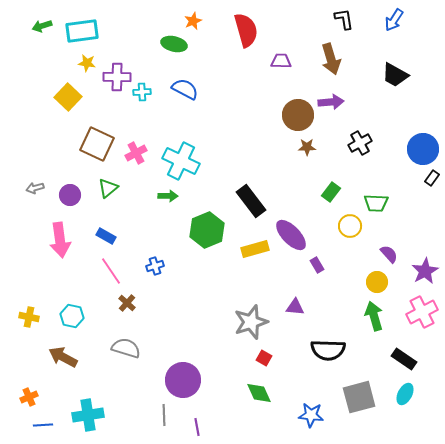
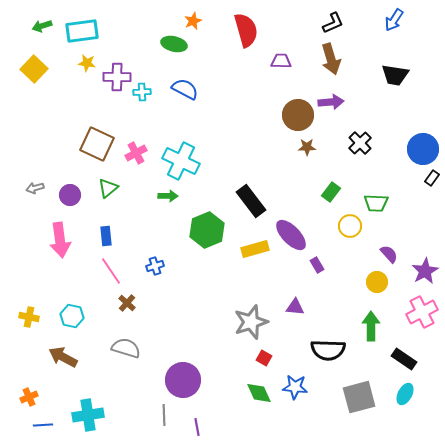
black L-shape at (344, 19): moved 11 px left, 4 px down; rotated 75 degrees clockwise
black trapezoid at (395, 75): rotated 20 degrees counterclockwise
yellow square at (68, 97): moved 34 px left, 28 px up
black cross at (360, 143): rotated 15 degrees counterclockwise
blue rectangle at (106, 236): rotated 54 degrees clockwise
green arrow at (374, 316): moved 3 px left, 10 px down; rotated 16 degrees clockwise
blue star at (311, 415): moved 16 px left, 28 px up
